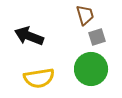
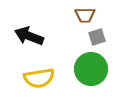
brown trapezoid: rotated 105 degrees clockwise
